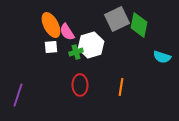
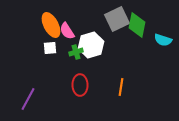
green diamond: moved 2 px left
pink semicircle: moved 1 px up
white square: moved 1 px left, 1 px down
cyan semicircle: moved 1 px right, 17 px up
purple line: moved 10 px right, 4 px down; rotated 10 degrees clockwise
